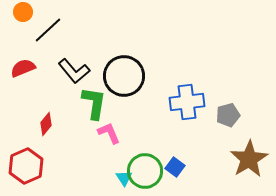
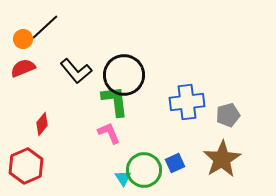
orange circle: moved 27 px down
black line: moved 3 px left, 3 px up
black L-shape: moved 2 px right
black circle: moved 1 px up
green L-shape: moved 21 px right, 2 px up; rotated 16 degrees counterclockwise
red diamond: moved 4 px left
brown star: moved 27 px left
blue square: moved 4 px up; rotated 30 degrees clockwise
green circle: moved 1 px left, 1 px up
cyan triangle: moved 1 px left
